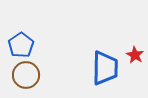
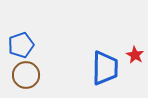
blue pentagon: rotated 15 degrees clockwise
